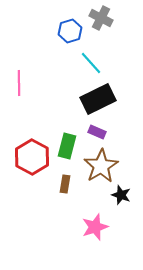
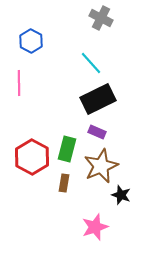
blue hexagon: moved 39 px left, 10 px down; rotated 15 degrees counterclockwise
green rectangle: moved 3 px down
brown star: rotated 8 degrees clockwise
brown rectangle: moved 1 px left, 1 px up
